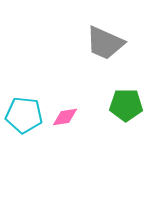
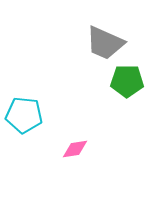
green pentagon: moved 1 px right, 24 px up
pink diamond: moved 10 px right, 32 px down
